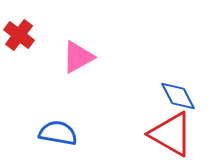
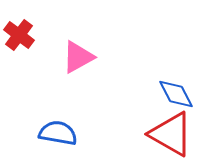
blue diamond: moved 2 px left, 2 px up
